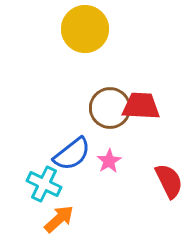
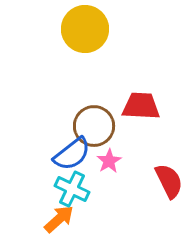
brown circle: moved 16 px left, 18 px down
cyan cross: moved 28 px right, 5 px down
